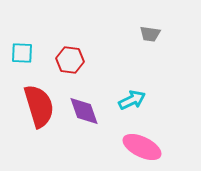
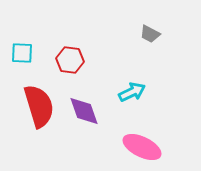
gray trapezoid: rotated 20 degrees clockwise
cyan arrow: moved 8 px up
